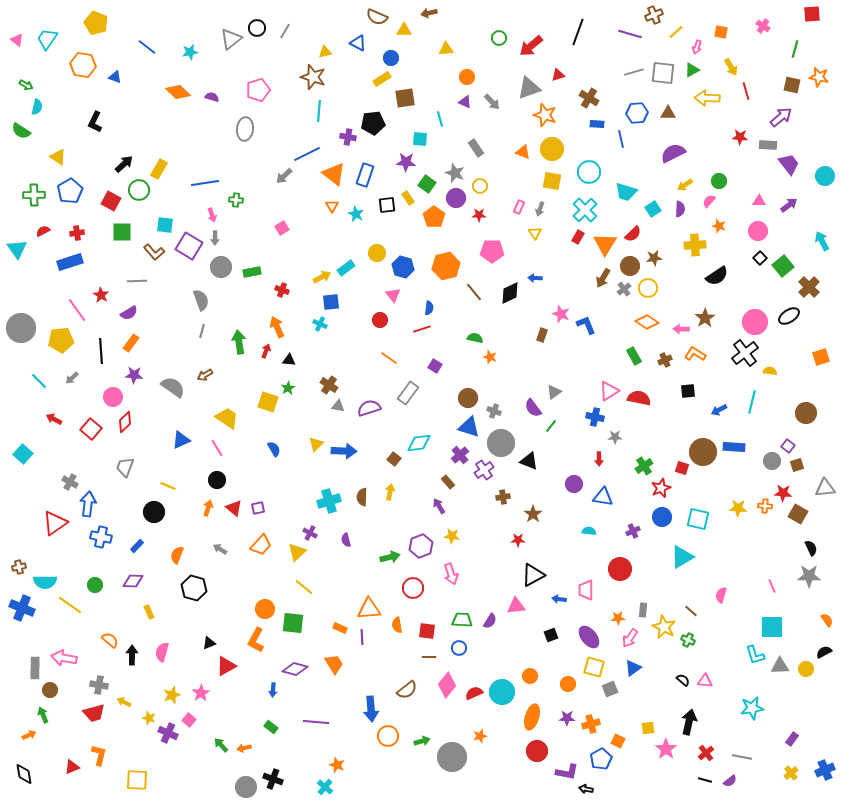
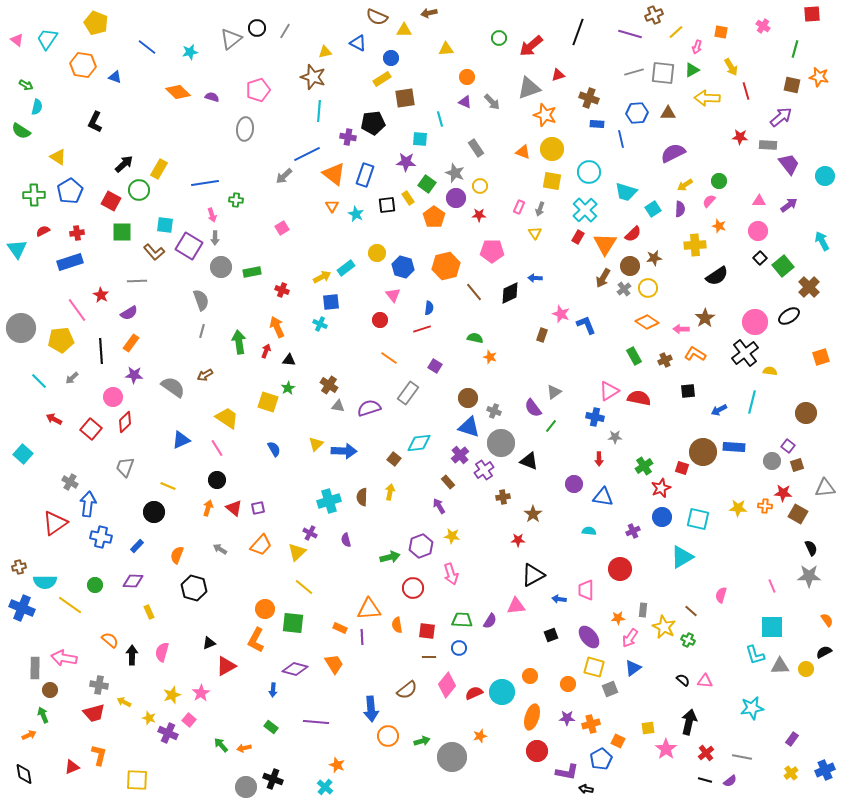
brown cross at (589, 98): rotated 12 degrees counterclockwise
